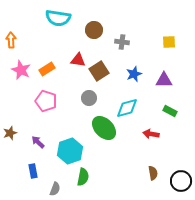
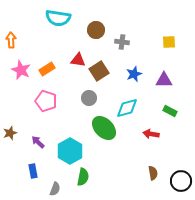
brown circle: moved 2 px right
cyan hexagon: rotated 10 degrees counterclockwise
